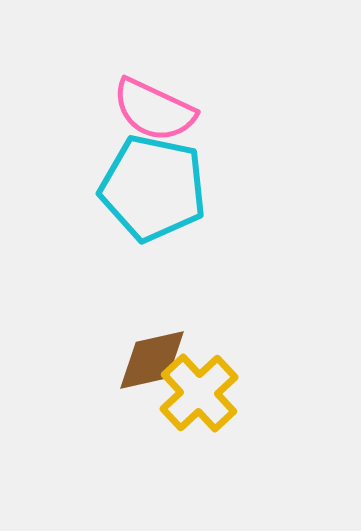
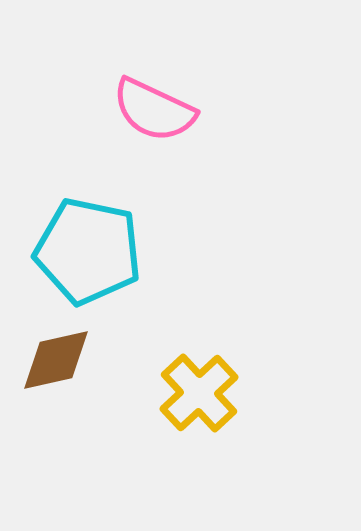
cyan pentagon: moved 65 px left, 63 px down
brown diamond: moved 96 px left
